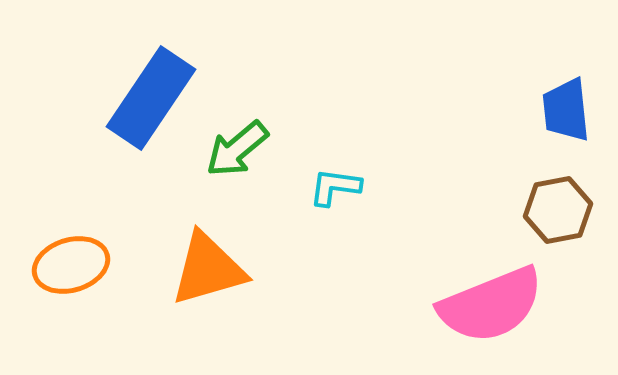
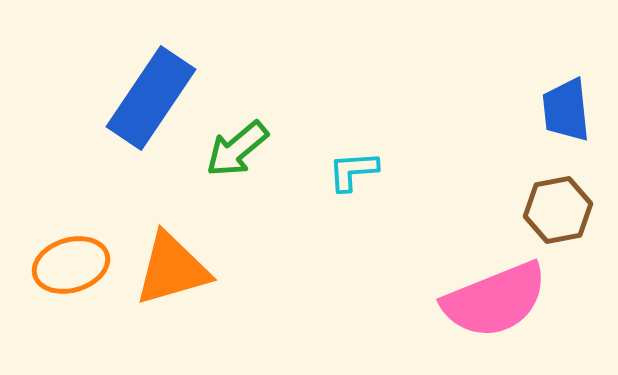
cyan L-shape: moved 18 px right, 16 px up; rotated 12 degrees counterclockwise
orange triangle: moved 36 px left
pink semicircle: moved 4 px right, 5 px up
